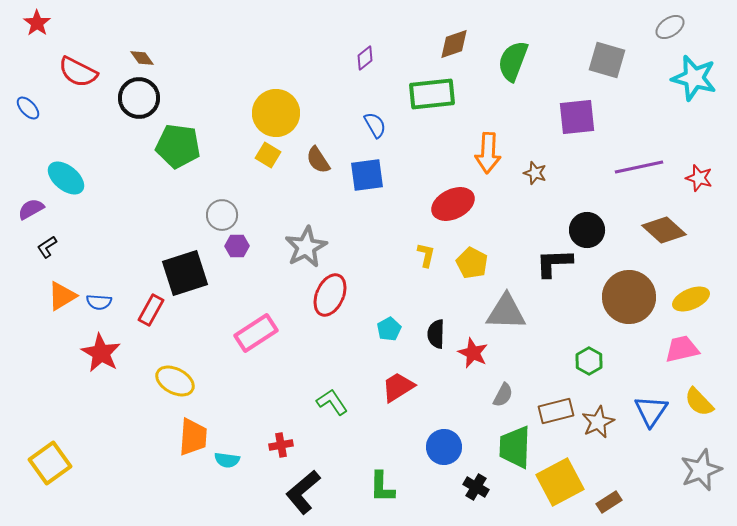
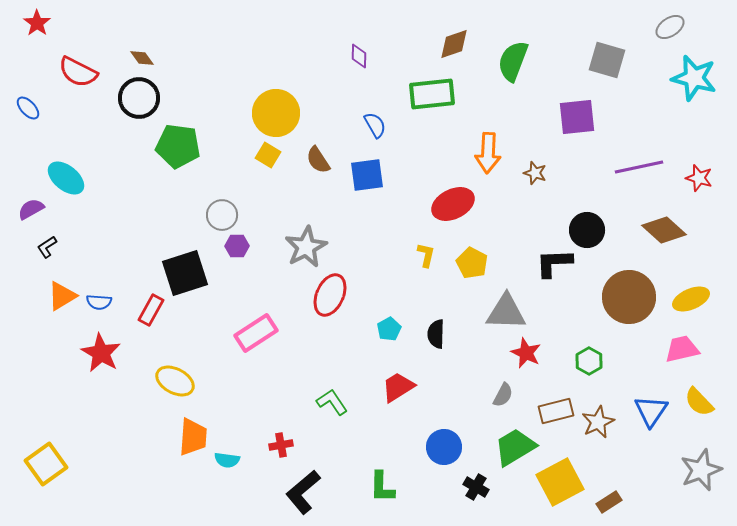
purple diamond at (365, 58): moved 6 px left, 2 px up; rotated 50 degrees counterclockwise
red star at (473, 353): moved 53 px right
green trapezoid at (515, 447): rotated 57 degrees clockwise
yellow square at (50, 463): moved 4 px left, 1 px down
